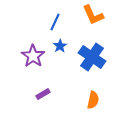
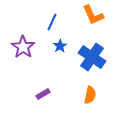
blue line: moved 3 px left
purple star: moved 10 px left, 9 px up
orange semicircle: moved 3 px left, 5 px up
